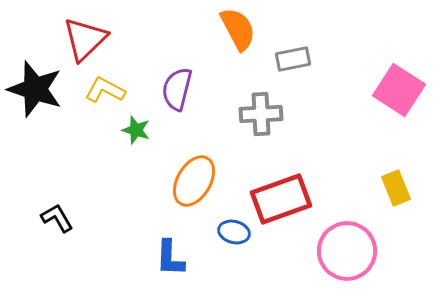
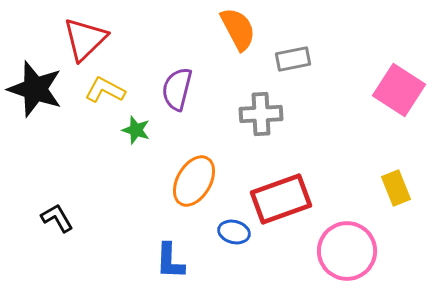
blue L-shape: moved 3 px down
